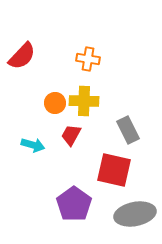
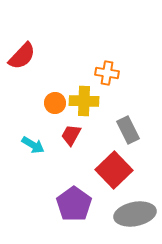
orange cross: moved 19 px right, 14 px down
cyan arrow: rotated 15 degrees clockwise
red square: rotated 33 degrees clockwise
